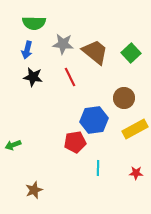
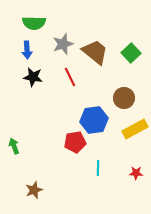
gray star: rotated 25 degrees counterclockwise
blue arrow: rotated 18 degrees counterclockwise
green arrow: moved 1 px right, 1 px down; rotated 91 degrees clockwise
